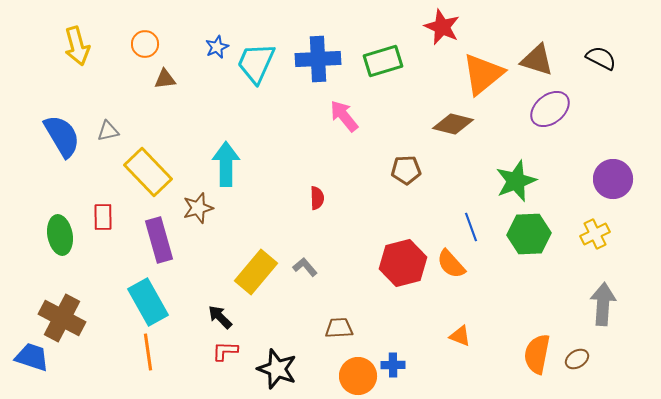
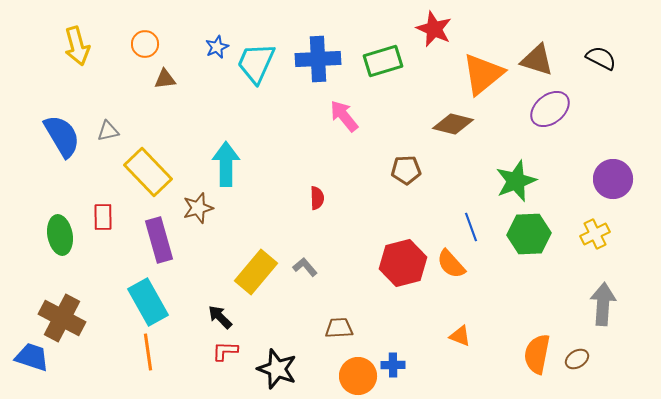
red star at (442, 27): moved 8 px left, 2 px down
